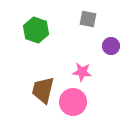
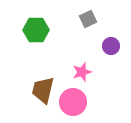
gray square: rotated 36 degrees counterclockwise
green hexagon: rotated 20 degrees counterclockwise
pink star: rotated 24 degrees counterclockwise
